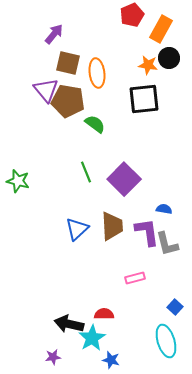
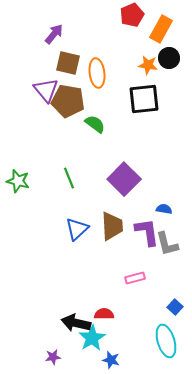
green line: moved 17 px left, 6 px down
black arrow: moved 7 px right, 1 px up
